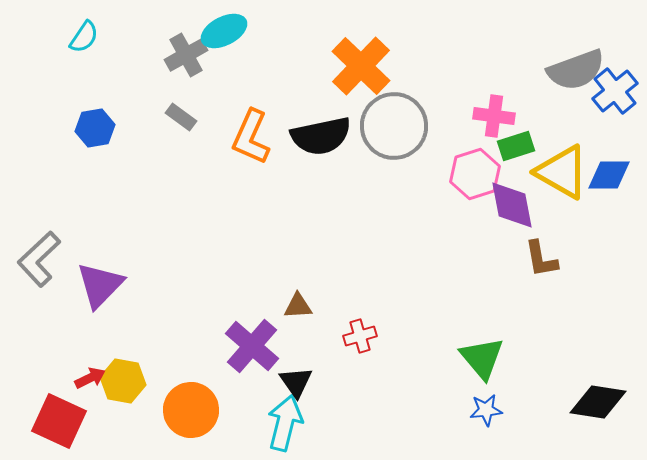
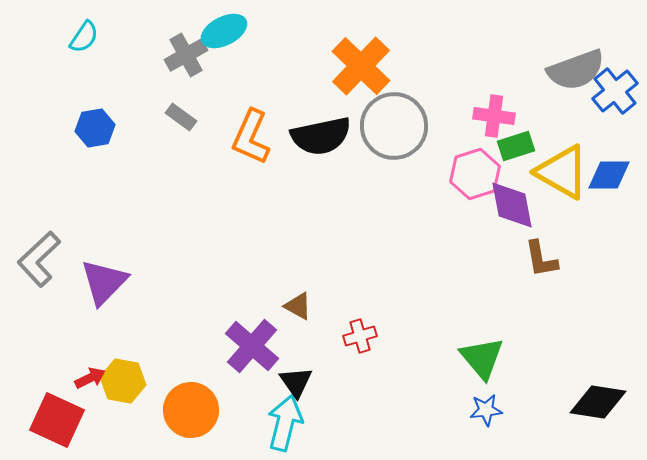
purple triangle: moved 4 px right, 3 px up
brown triangle: rotated 32 degrees clockwise
red square: moved 2 px left, 1 px up
